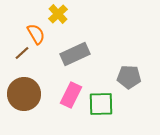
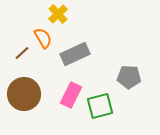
orange semicircle: moved 7 px right, 4 px down
green square: moved 1 px left, 2 px down; rotated 12 degrees counterclockwise
